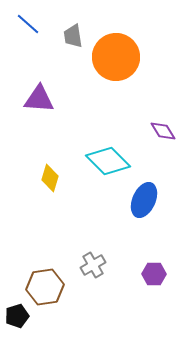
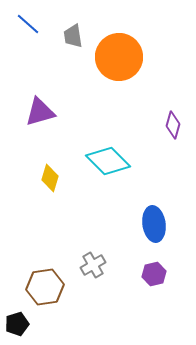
orange circle: moved 3 px right
purple triangle: moved 1 px right, 13 px down; rotated 20 degrees counterclockwise
purple diamond: moved 10 px right, 6 px up; rotated 48 degrees clockwise
blue ellipse: moved 10 px right, 24 px down; rotated 32 degrees counterclockwise
purple hexagon: rotated 15 degrees counterclockwise
black pentagon: moved 8 px down
